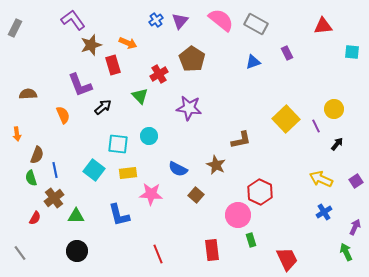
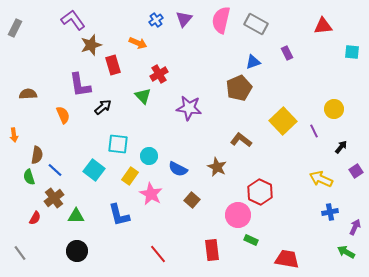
pink semicircle at (221, 20): rotated 116 degrees counterclockwise
purple triangle at (180, 21): moved 4 px right, 2 px up
orange arrow at (128, 43): moved 10 px right
brown pentagon at (192, 59): moved 47 px right, 29 px down; rotated 15 degrees clockwise
purple L-shape at (80, 85): rotated 12 degrees clockwise
green triangle at (140, 96): moved 3 px right
yellow square at (286, 119): moved 3 px left, 2 px down
purple line at (316, 126): moved 2 px left, 5 px down
orange arrow at (17, 134): moved 3 px left, 1 px down
cyan circle at (149, 136): moved 20 px down
brown L-shape at (241, 140): rotated 130 degrees counterclockwise
black arrow at (337, 144): moved 4 px right, 3 px down
brown semicircle at (37, 155): rotated 12 degrees counterclockwise
brown star at (216, 165): moved 1 px right, 2 px down
blue line at (55, 170): rotated 35 degrees counterclockwise
yellow rectangle at (128, 173): moved 2 px right, 3 px down; rotated 48 degrees counterclockwise
green semicircle at (31, 178): moved 2 px left, 1 px up
purple square at (356, 181): moved 10 px up
pink star at (151, 194): rotated 25 degrees clockwise
brown square at (196, 195): moved 4 px left, 5 px down
blue cross at (324, 212): moved 6 px right; rotated 21 degrees clockwise
green rectangle at (251, 240): rotated 48 degrees counterclockwise
green arrow at (346, 252): rotated 36 degrees counterclockwise
red line at (158, 254): rotated 18 degrees counterclockwise
red trapezoid at (287, 259): rotated 55 degrees counterclockwise
